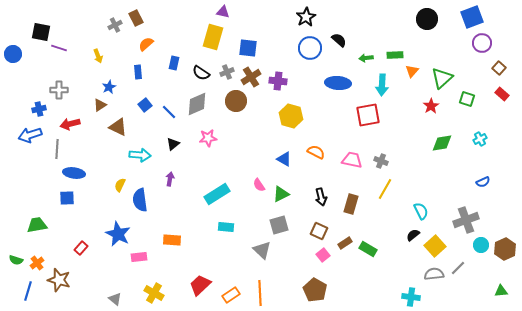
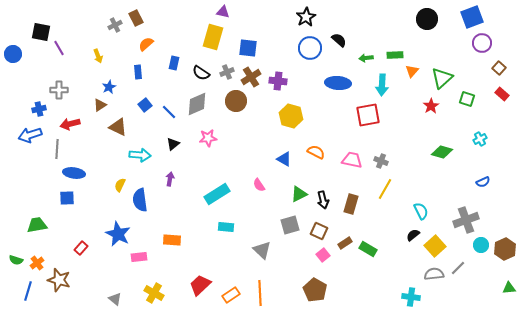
purple line at (59, 48): rotated 42 degrees clockwise
green diamond at (442, 143): moved 9 px down; rotated 25 degrees clockwise
green triangle at (281, 194): moved 18 px right
black arrow at (321, 197): moved 2 px right, 3 px down
gray square at (279, 225): moved 11 px right
green triangle at (501, 291): moved 8 px right, 3 px up
